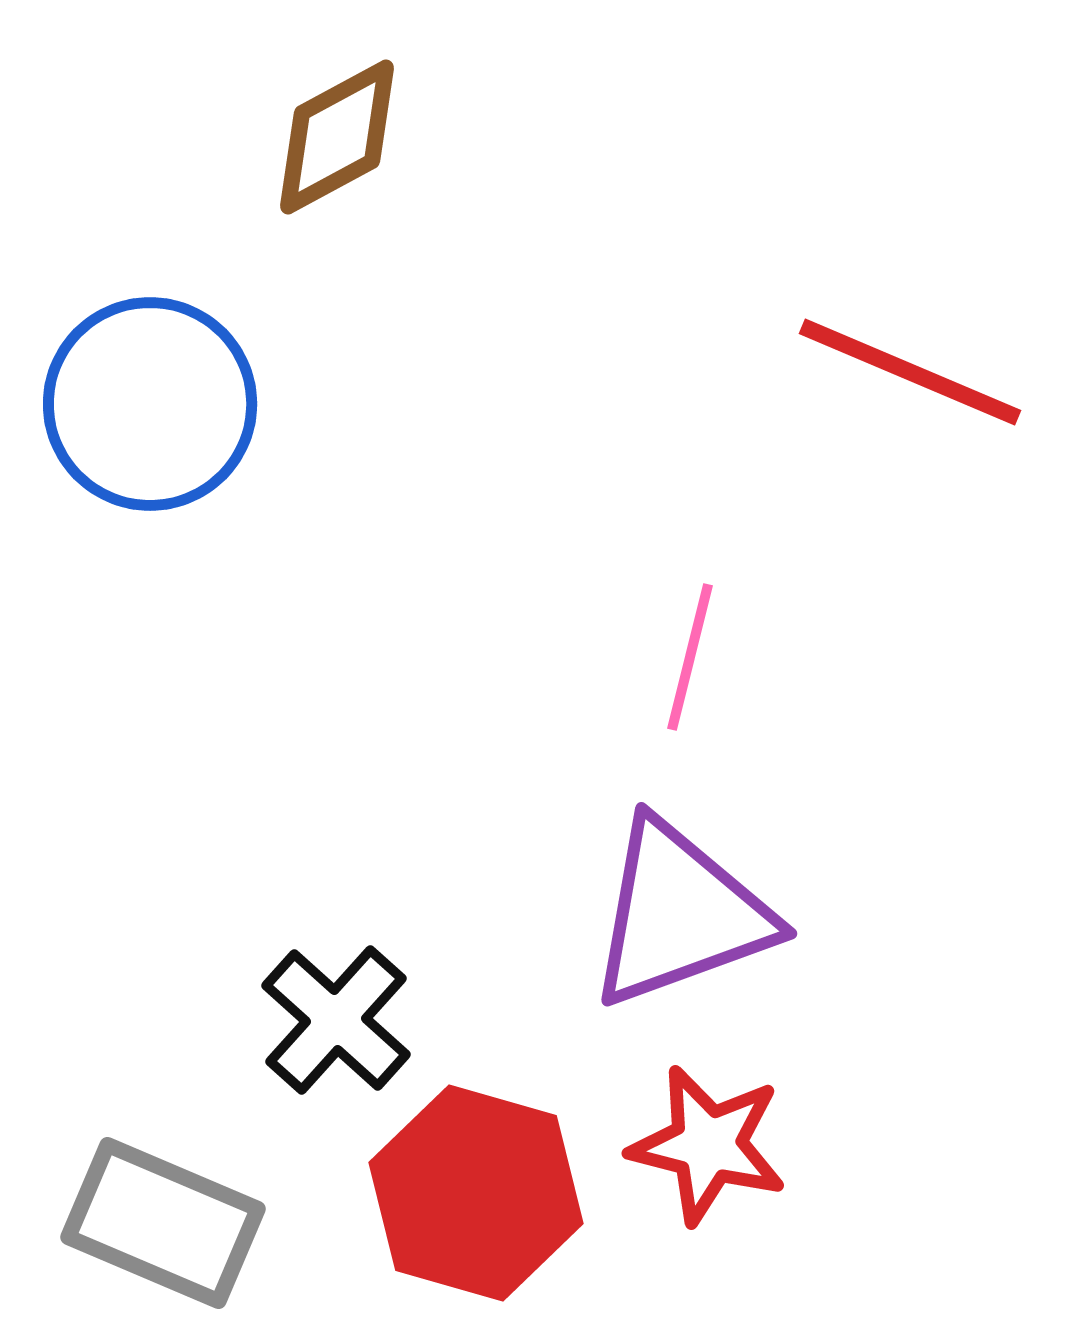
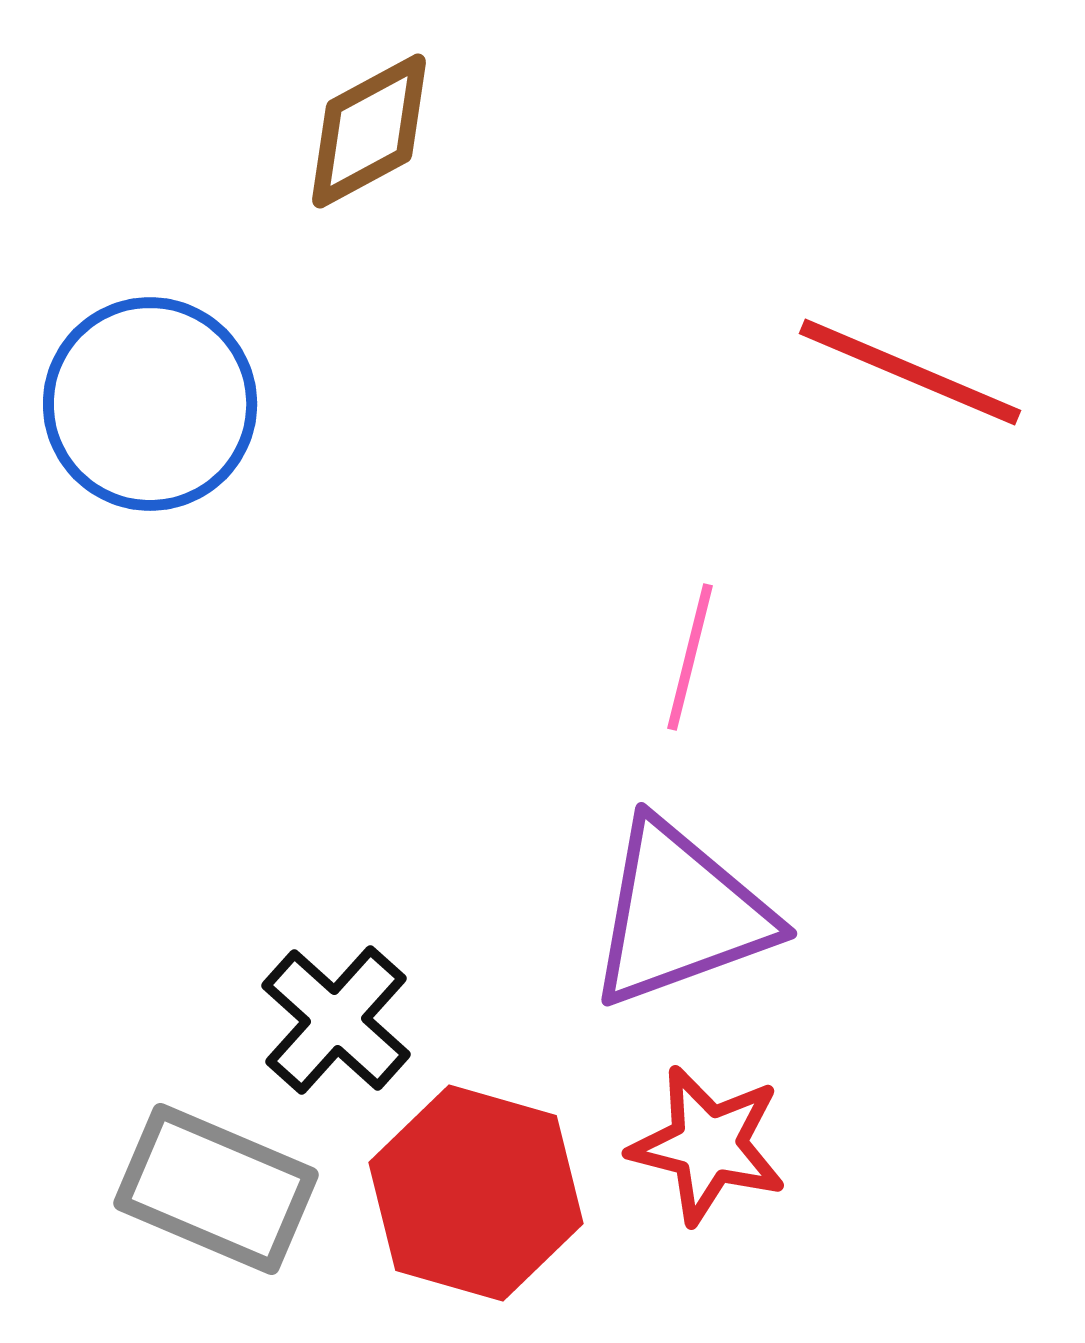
brown diamond: moved 32 px right, 6 px up
gray rectangle: moved 53 px right, 34 px up
